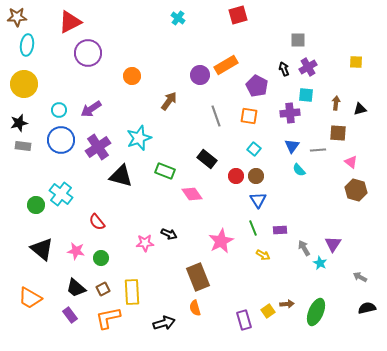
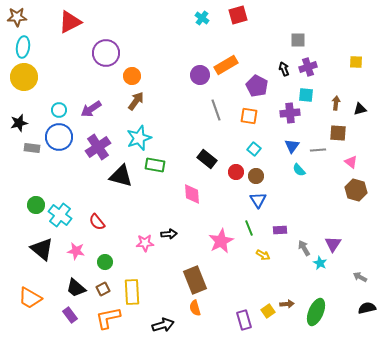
cyan cross at (178, 18): moved 24 px right
cyan ellipse at (27, 45): moved 4 px left, 2 px down
purple circle at (88, 53): moved 18 px right
purple cross at (308, 67): rotated 12 degrees clockwise
yellow circle at (24, 84): moved 7 px up
brown arrow at (169, 101): moved 33 px left
gray line at (216, 116): moved 6 px up
blue circle at (61, 140): moved 2 px left, 3 px up
gray rectangle at (23, 146): moved 9 px right, 2 px down
green rectangle at (165, 171): moved 10 px left, 6 px up; rotated 12 degrees counterclockwise
red circle at (236, 176): moved 4 px up
cyan cross at (61, 194): moved 1 px left, 21 px down
pink diamond at (192, 194): rotated 30 degrees clockwise
green line at (253, 228): moved 4 px left
black arrow at (169, 234): rotated 28 degrees counterclockwise
green circle at (101, 258): moved 4 px right, 4 px down
brown rectangle at (198, 277): moved 3 px left, 3 px down
black arrow at (164, 323): moved 1 px left, 2 px down
